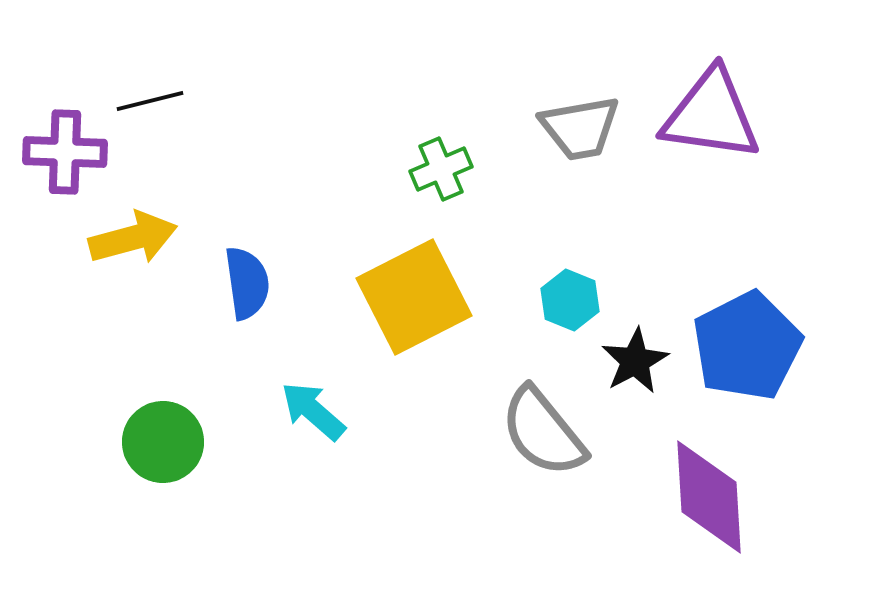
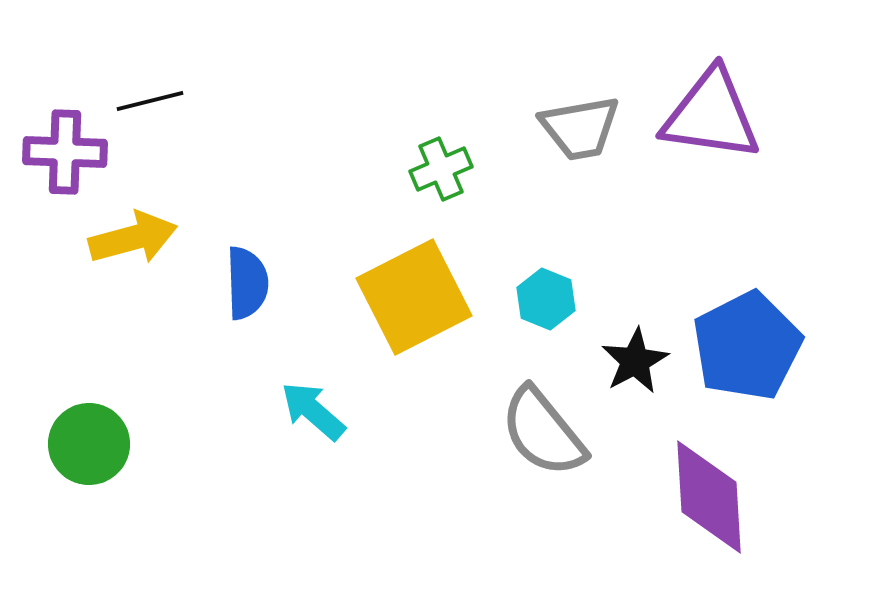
blue semicircle: rotated 6 degrees clockwise
cyan hexagon: moved 24 px left, 1 px up
green circle: moved 74 px left, 2 px down
